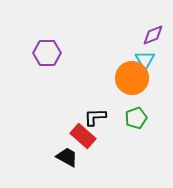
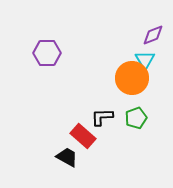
black L-shape: moved 7 px right
